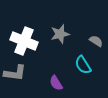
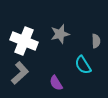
gray semicircle: rotated 56 degrees clockwise
gray L-shape: moved 5 px right; rotated 50 degrees counterclockwise
